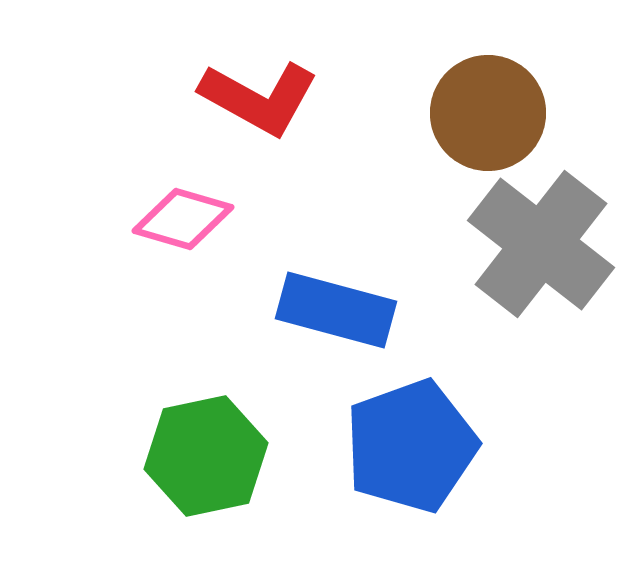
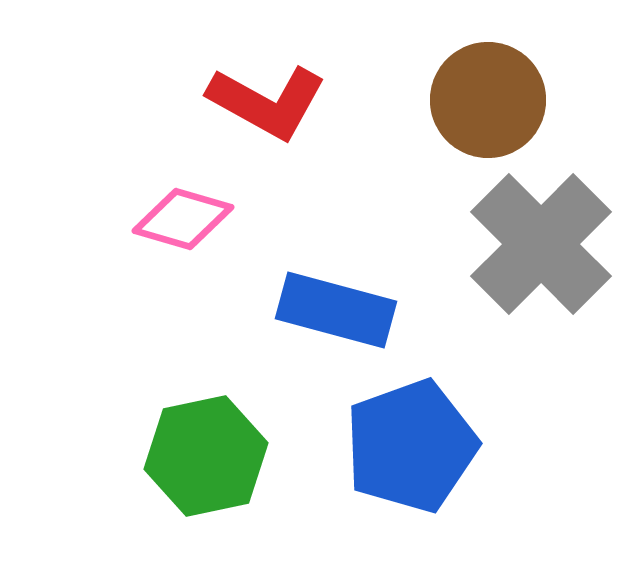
red L-shape: moved 8 px right, 4 px down
brown circle: moved 13 px up
gray cross: rotated 7 degrees clockwise
